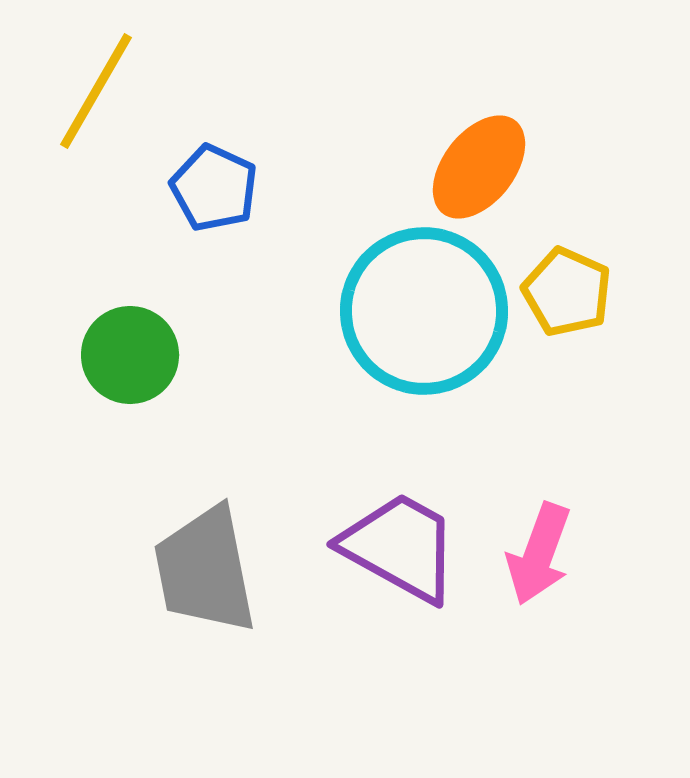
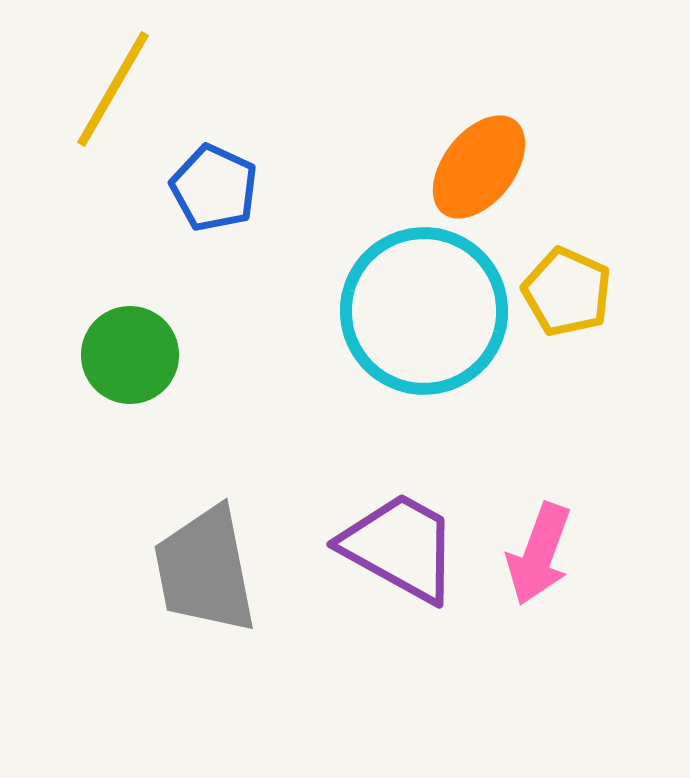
yellow line: moved 17 px right, 2 px up
